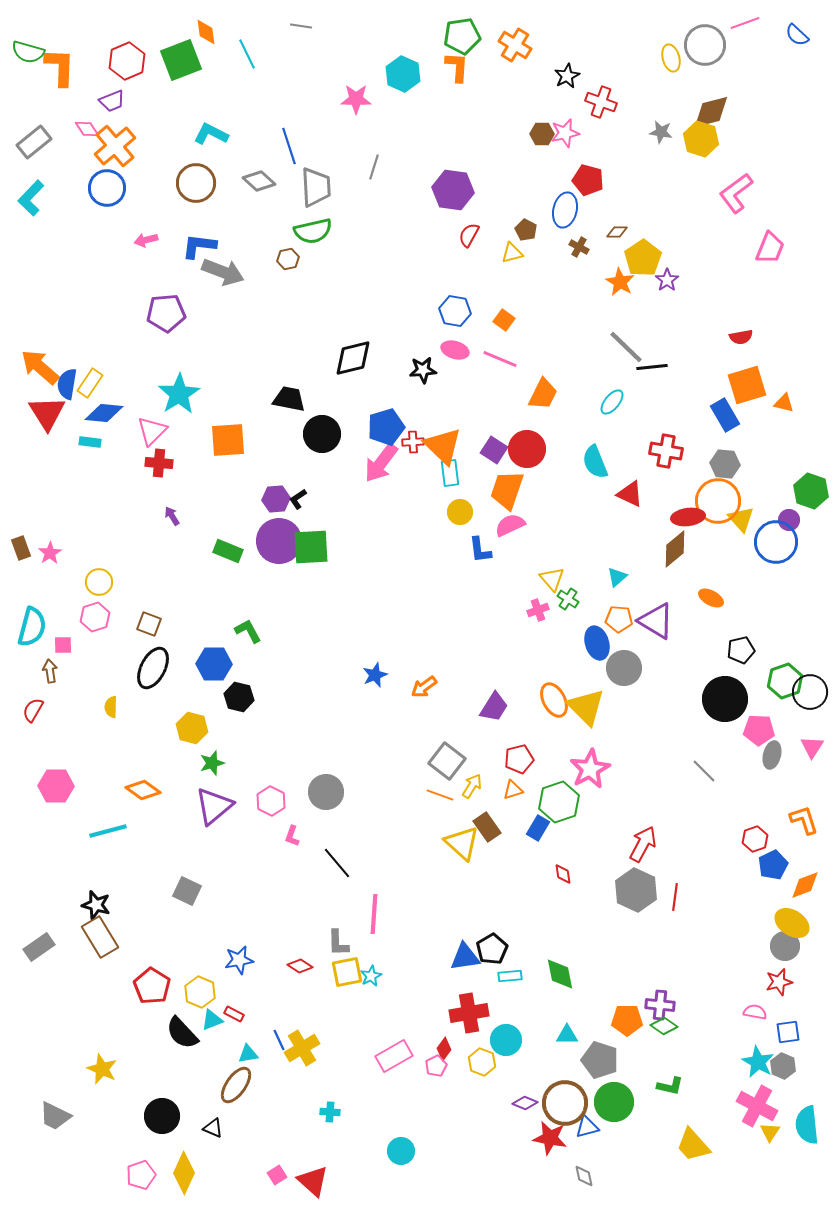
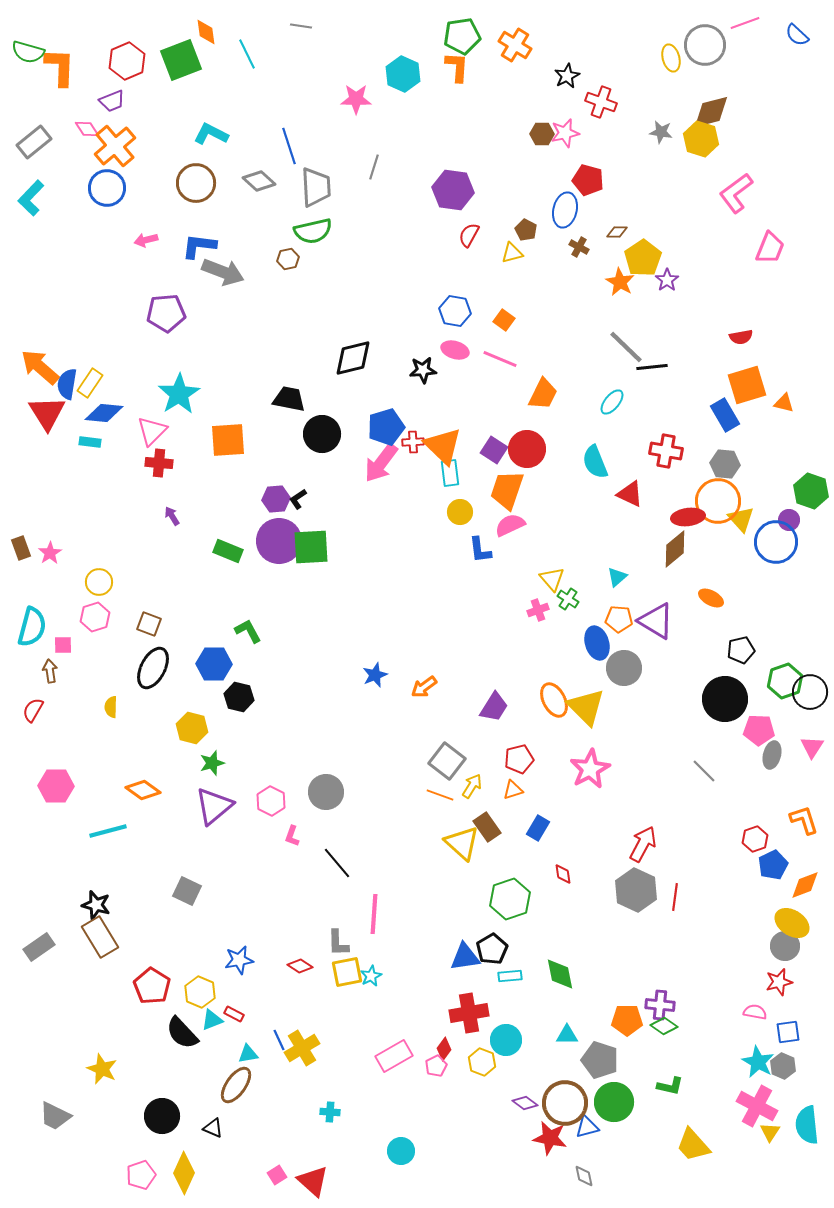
green hexagon at (559, 802): moved 49 px left, 97 px down
purple diamond at (525, 1103): rotated 15 degrees clockwise
